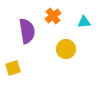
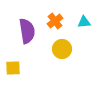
orange cross: moved 2 px right, 5 px down
yellow circle: moved 4 px left
yellow square: rotated 14 degrees clockwise
